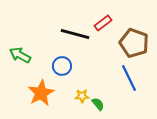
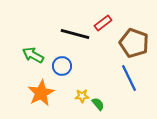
green arrow: moved 13 px right
